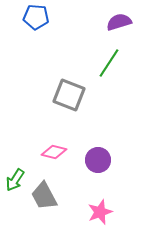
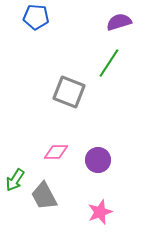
gray square: moved 3 px up
pink diamond: moved 2 px right; rotated 15 degrees counterclockwise
